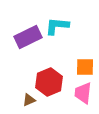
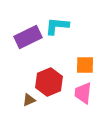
orange square: moved 2 px up
